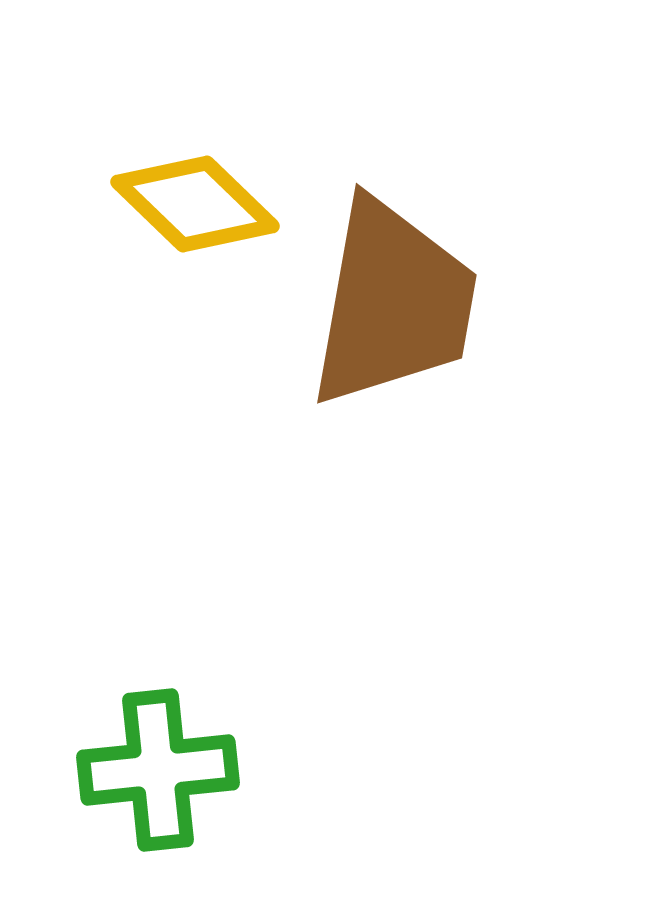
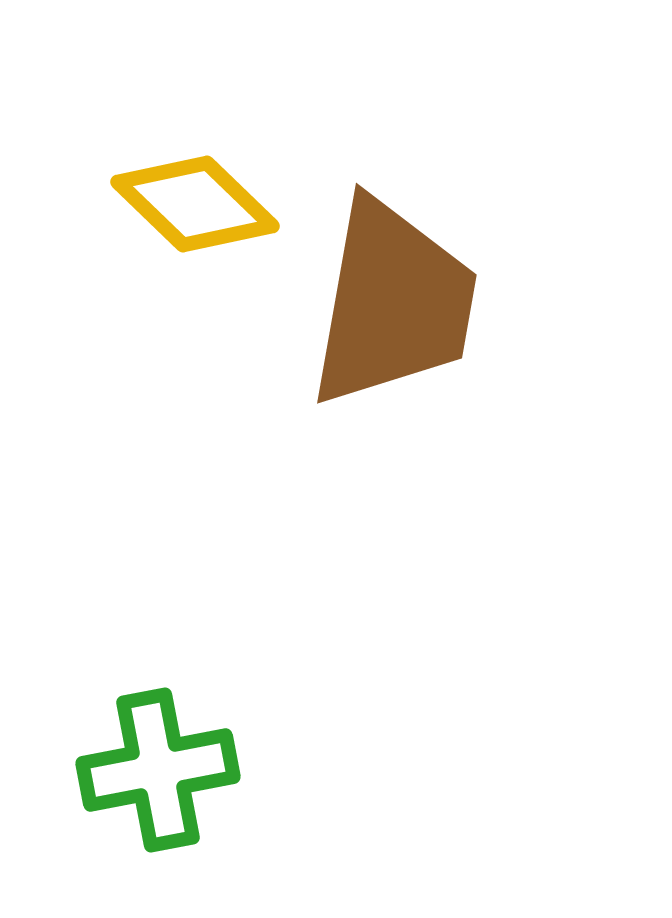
green cross: rotated 5 degrees counterclockwise
